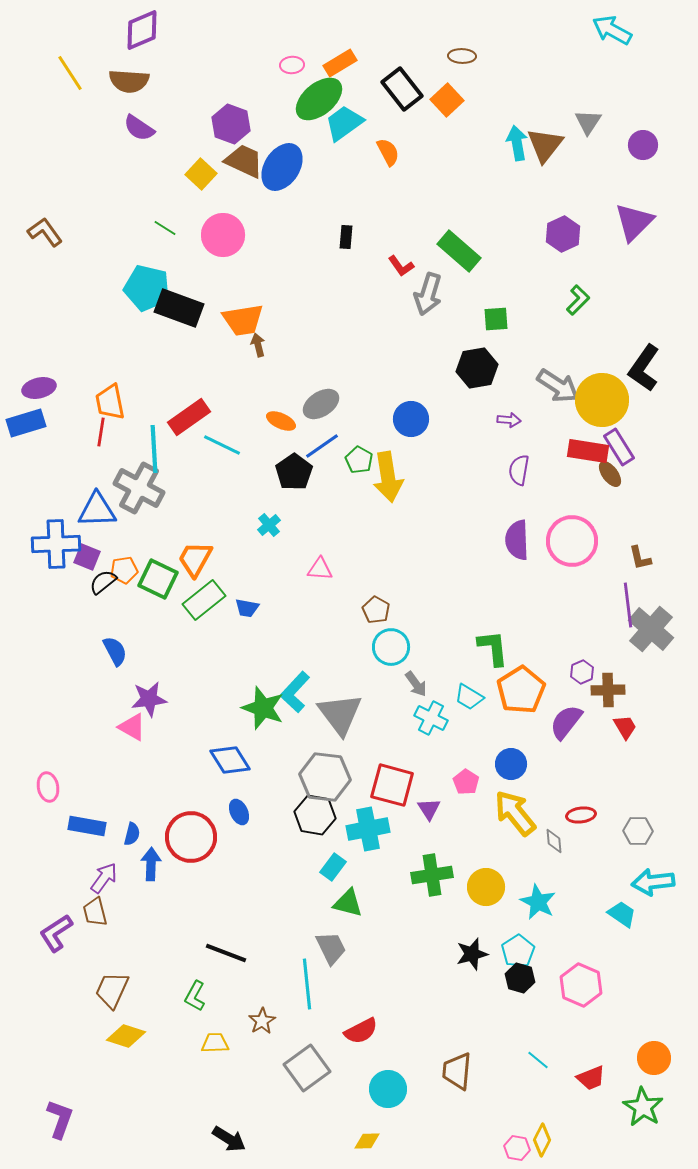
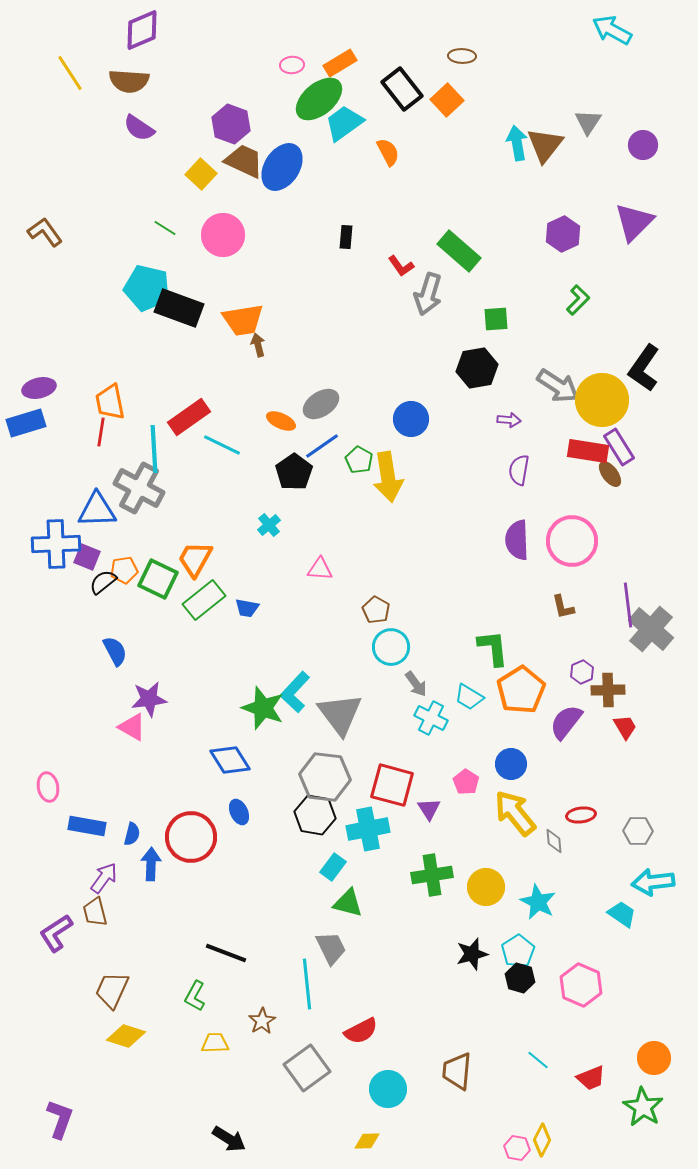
brown L-shape at (640, 558): moved 77 px left, 49 px down
